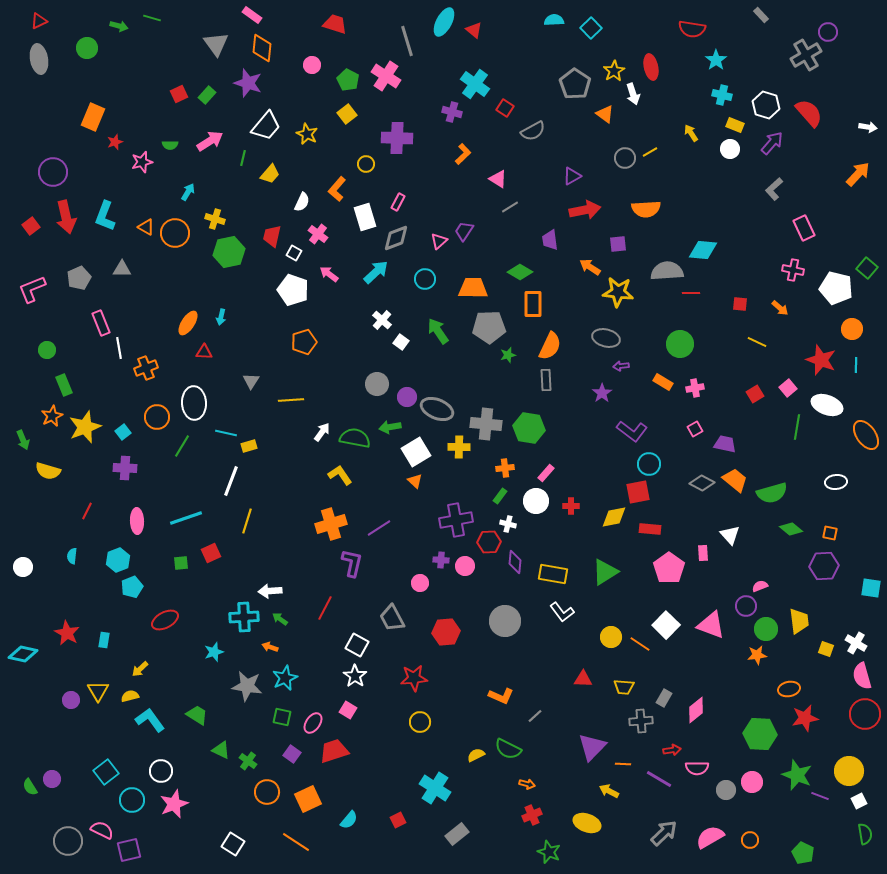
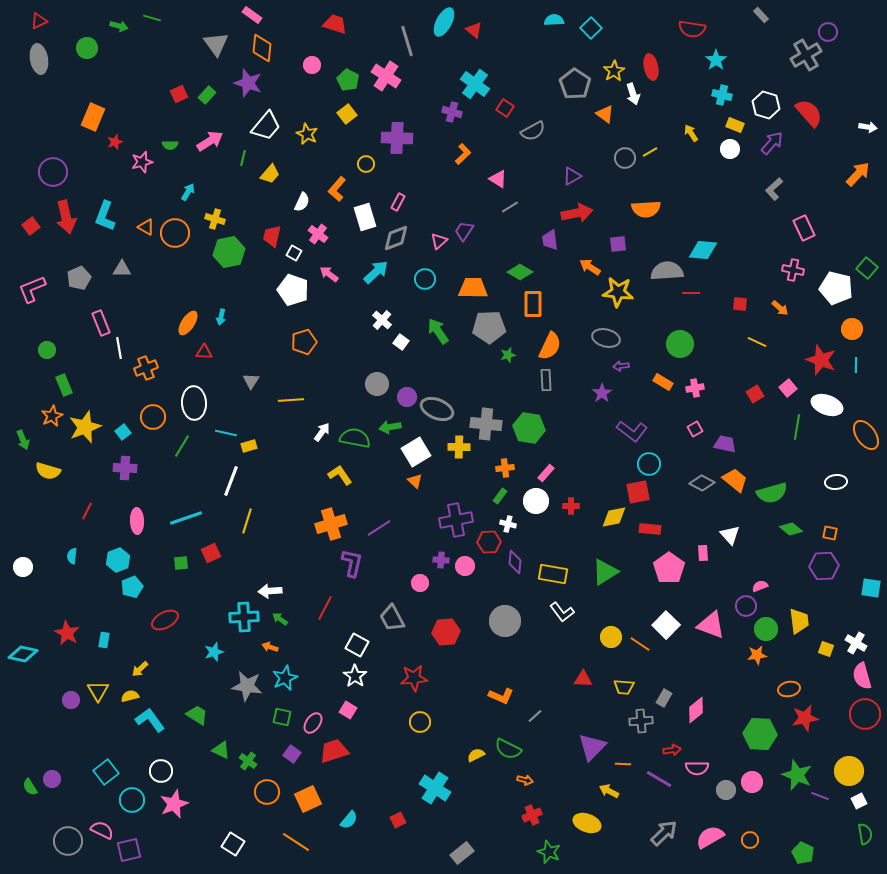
red arrow at (585, 210): moved 8 px left, 3 px down
orange circle at (157, 417): moved 4 px left
orange arrow at (527, 784): moved 2 px left, 4 px up
gray rectangle at (457, 834): moved 5 px right, 19 px down
